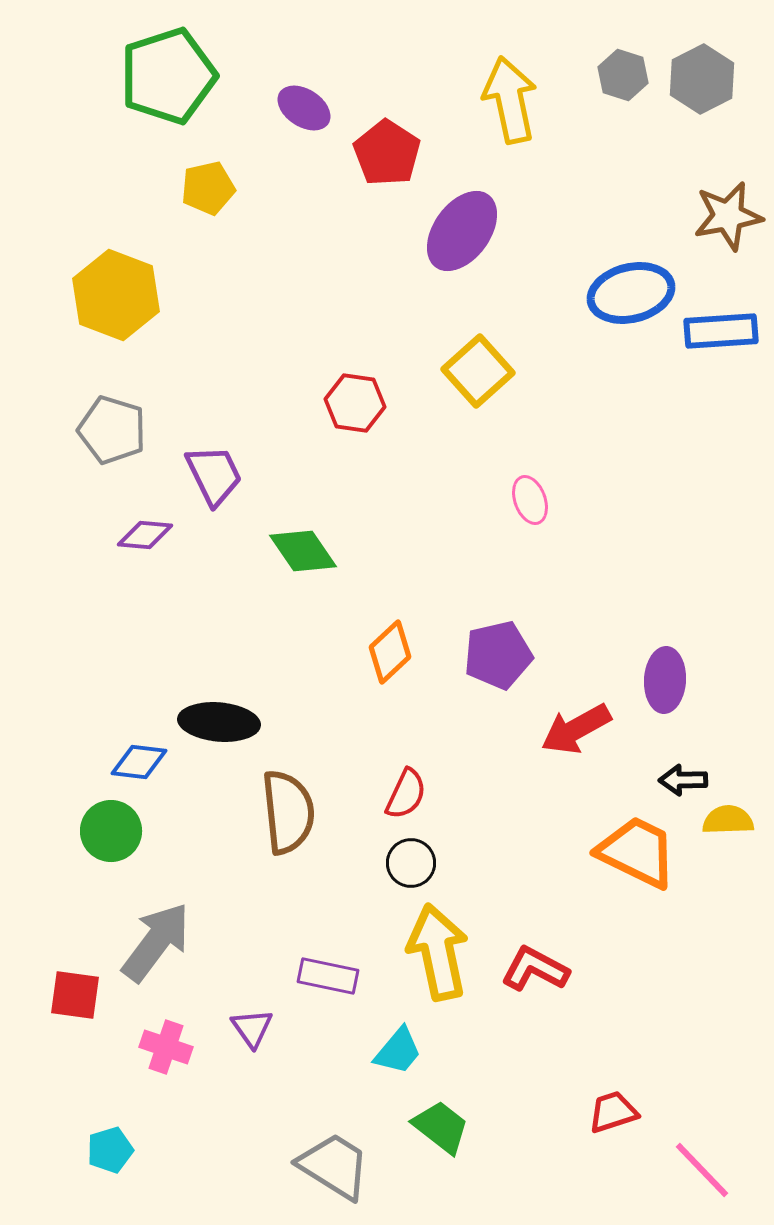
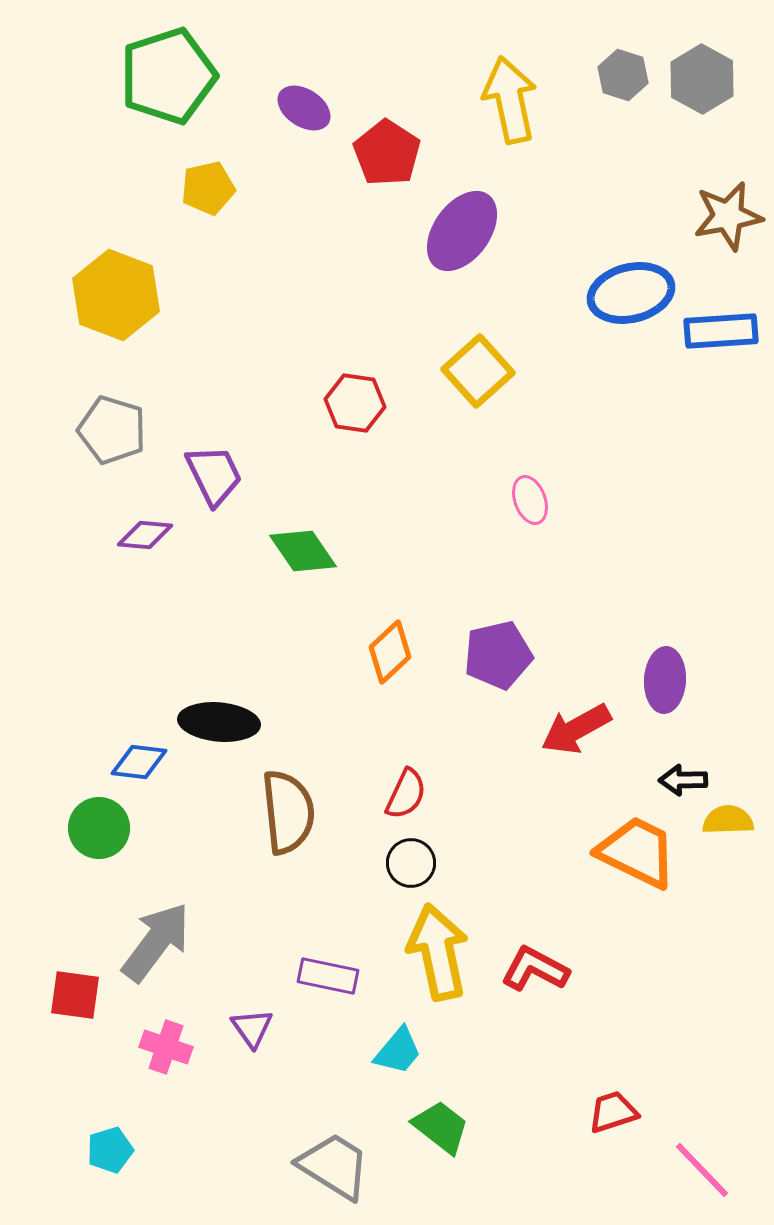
gray hexagon at (702, 79): rotated 4 degrees counterclockwise
green circle at (111, 831): moved 12 px left, 3 px up
